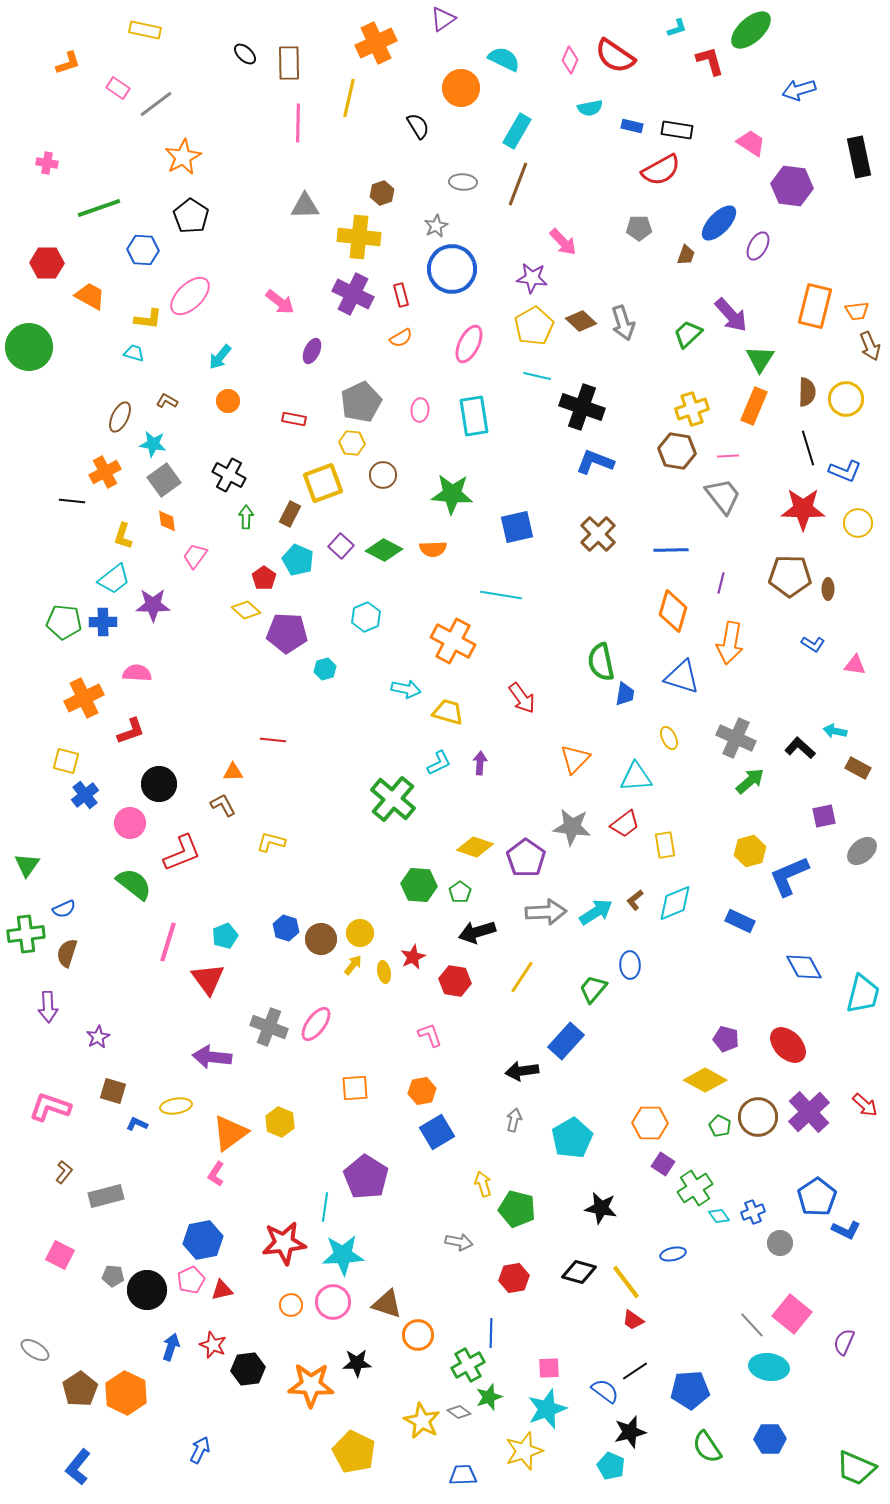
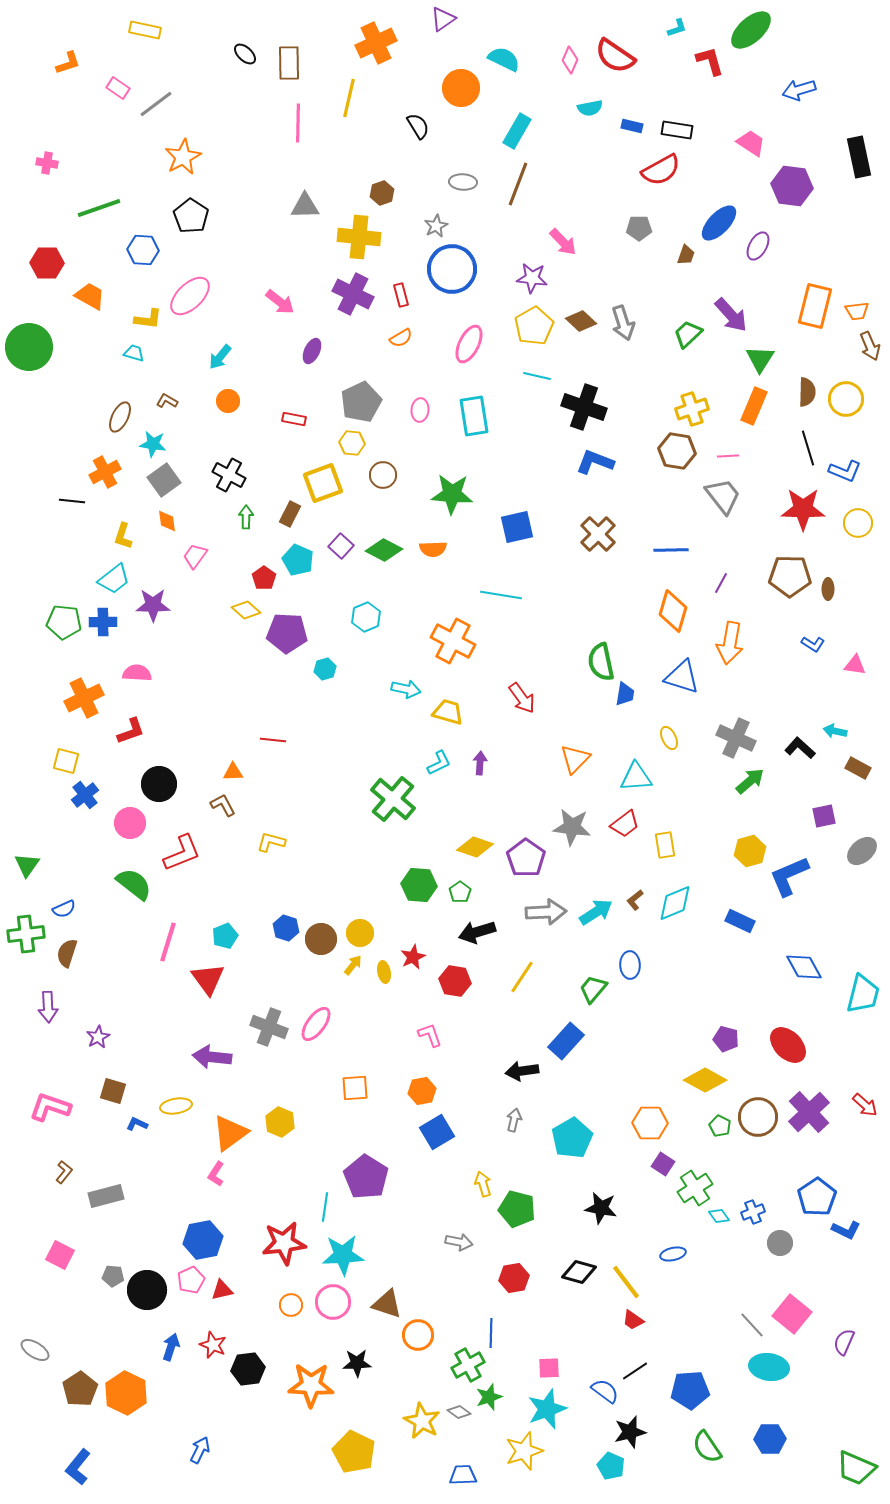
black cross at (582, 407): moved 2 px right
purple line at (721, 583): rotated 15 degrees clockwise
